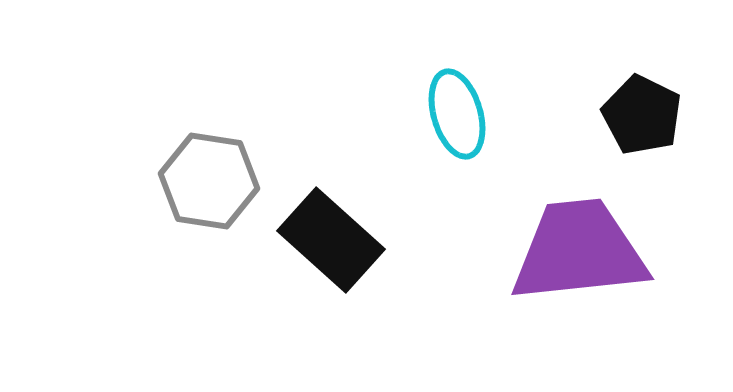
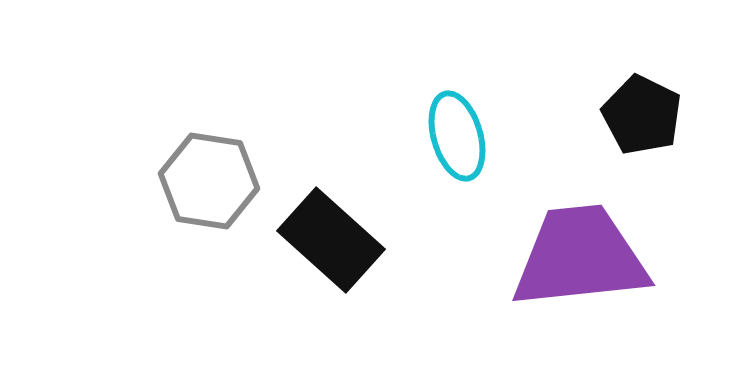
cyan ellipse: moved 22 px down
purple trapezoid: moved 1 px right, 6 px down
